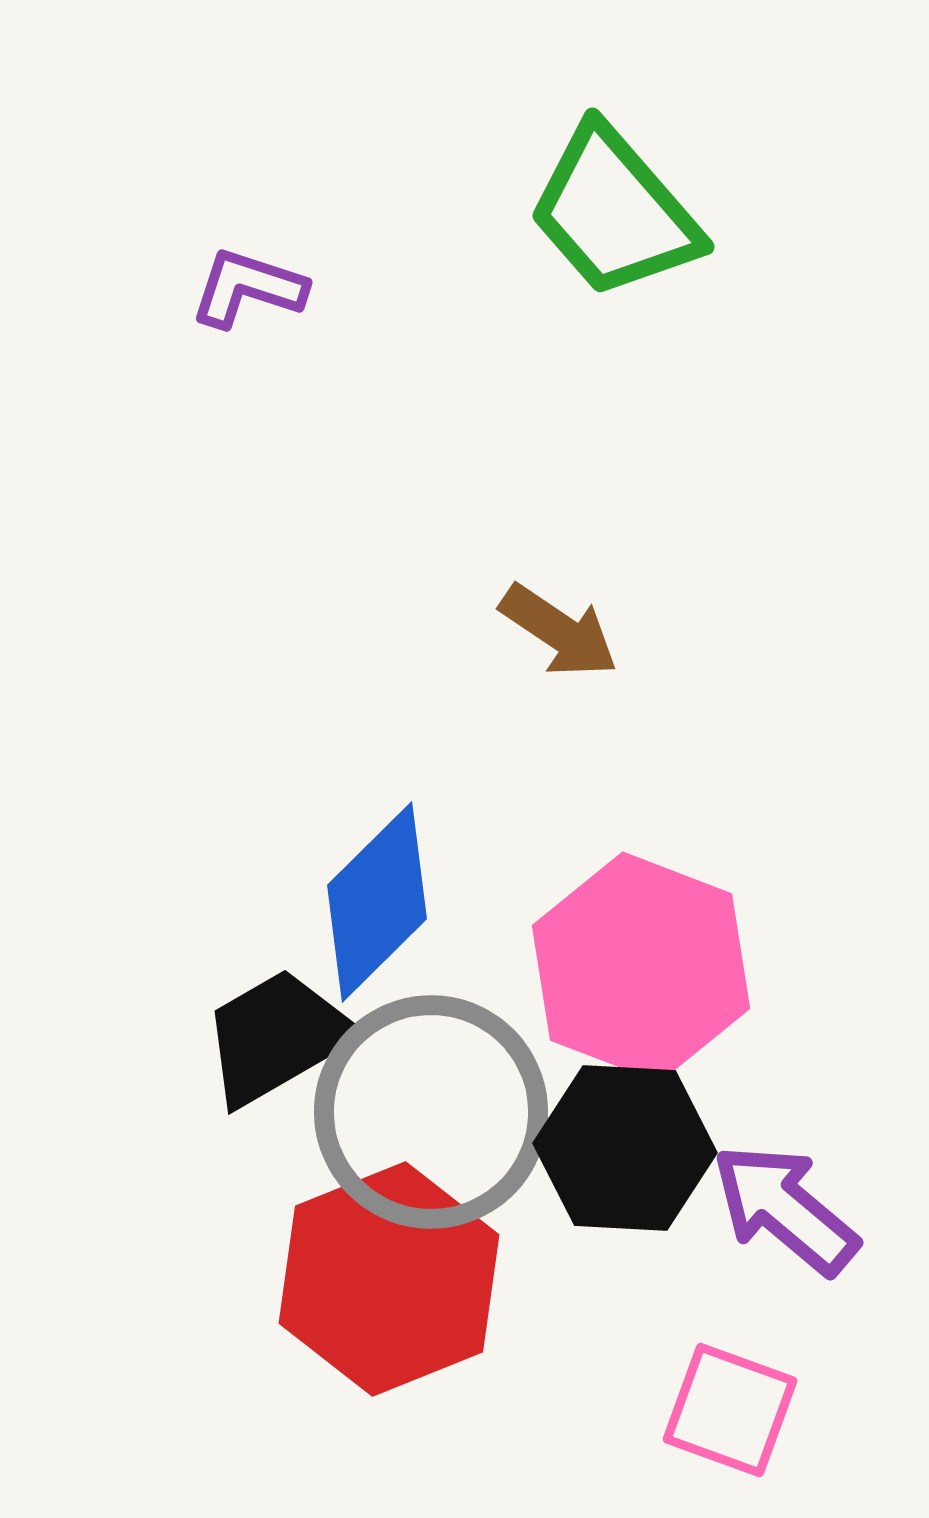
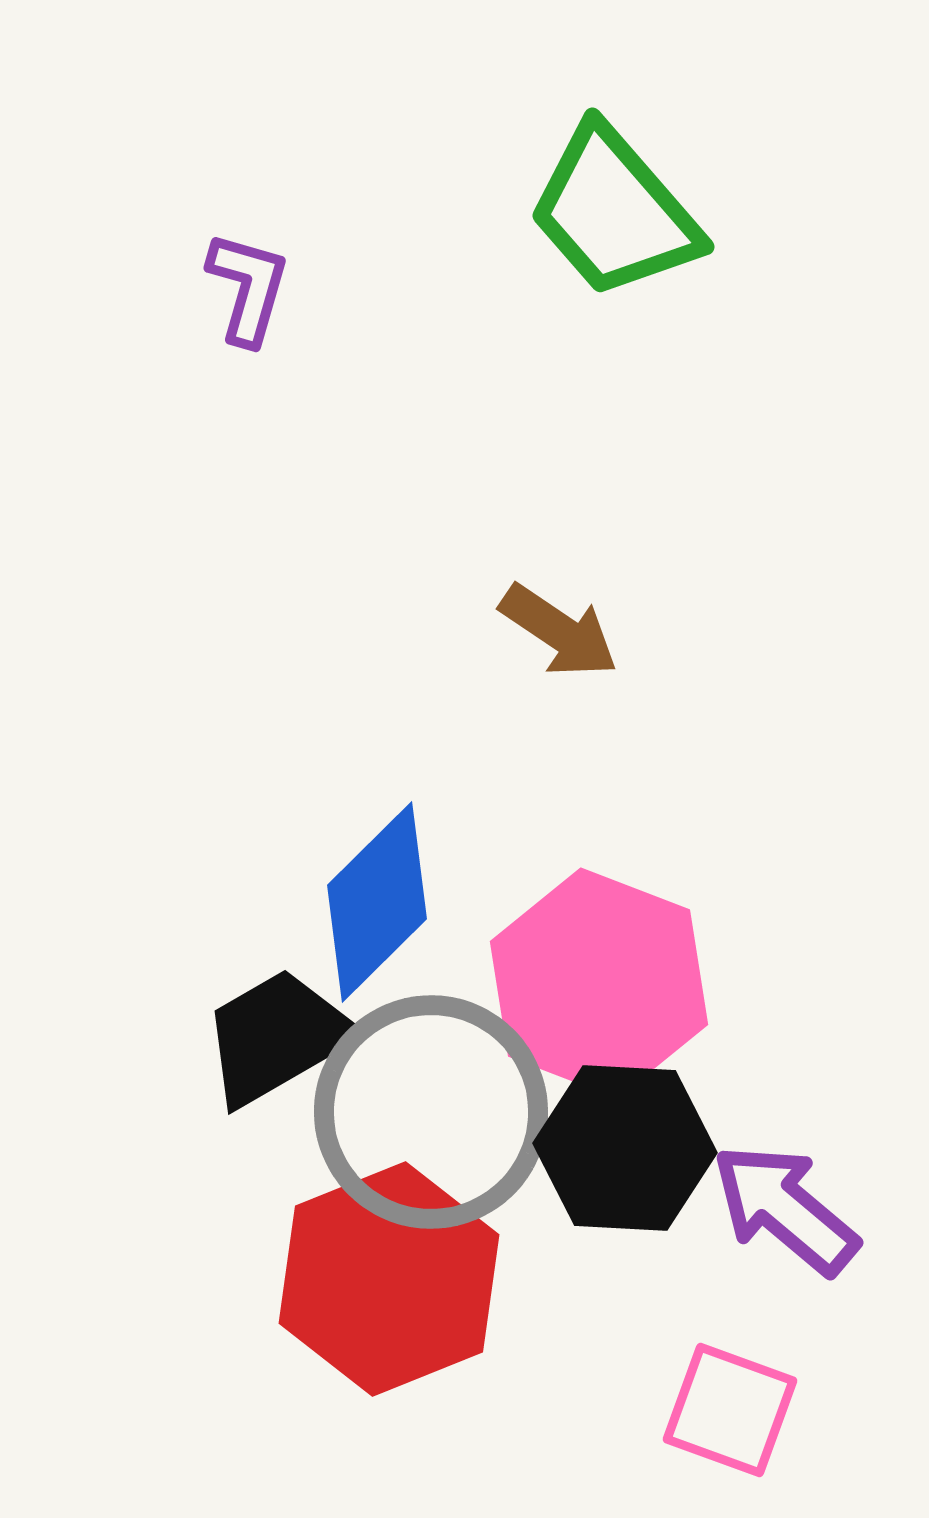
purple L-shape: rotated 88 degrees clockwise
pink hexagon: moved 42 px left, 16 px down
